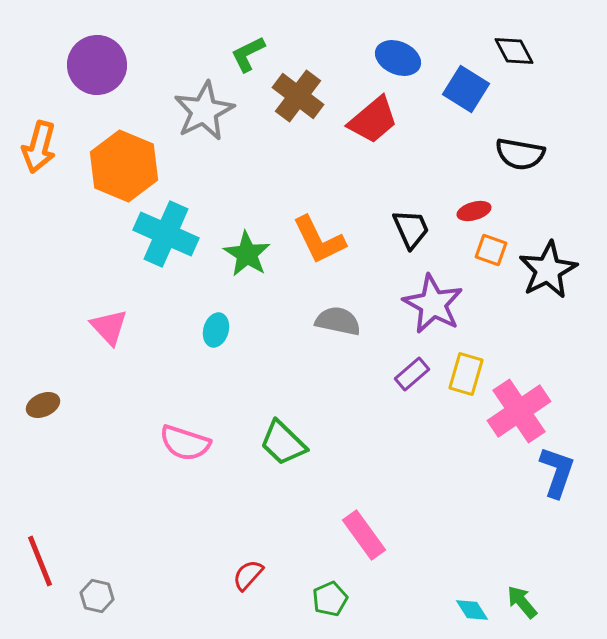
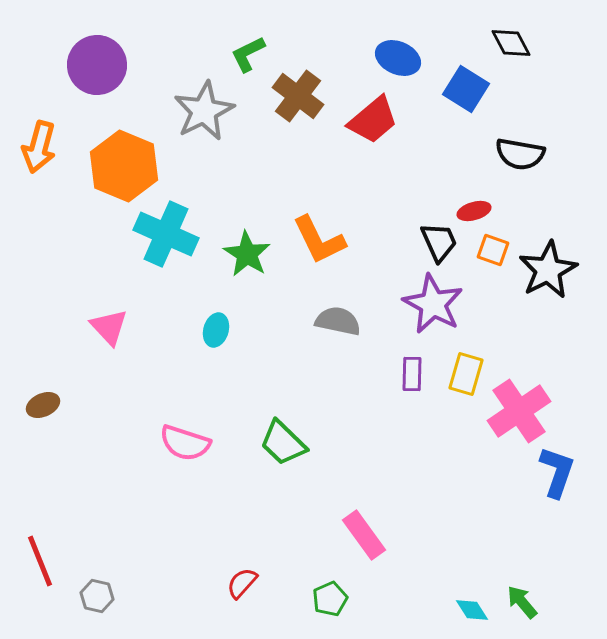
black diamond: moved 3 px left, 8 px up
black trapezoid: moved 28 px right, 13 px down
orange square: moved 2 px right
purple rectangle: rotated 48 degrees counterclockwise
red semicircle: moved 6 px left, 8 px down
